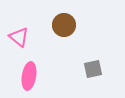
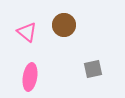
pink triangle: moved 8 px right, 5 px up
pink ellipse: moved 1 px right, 1 px down
